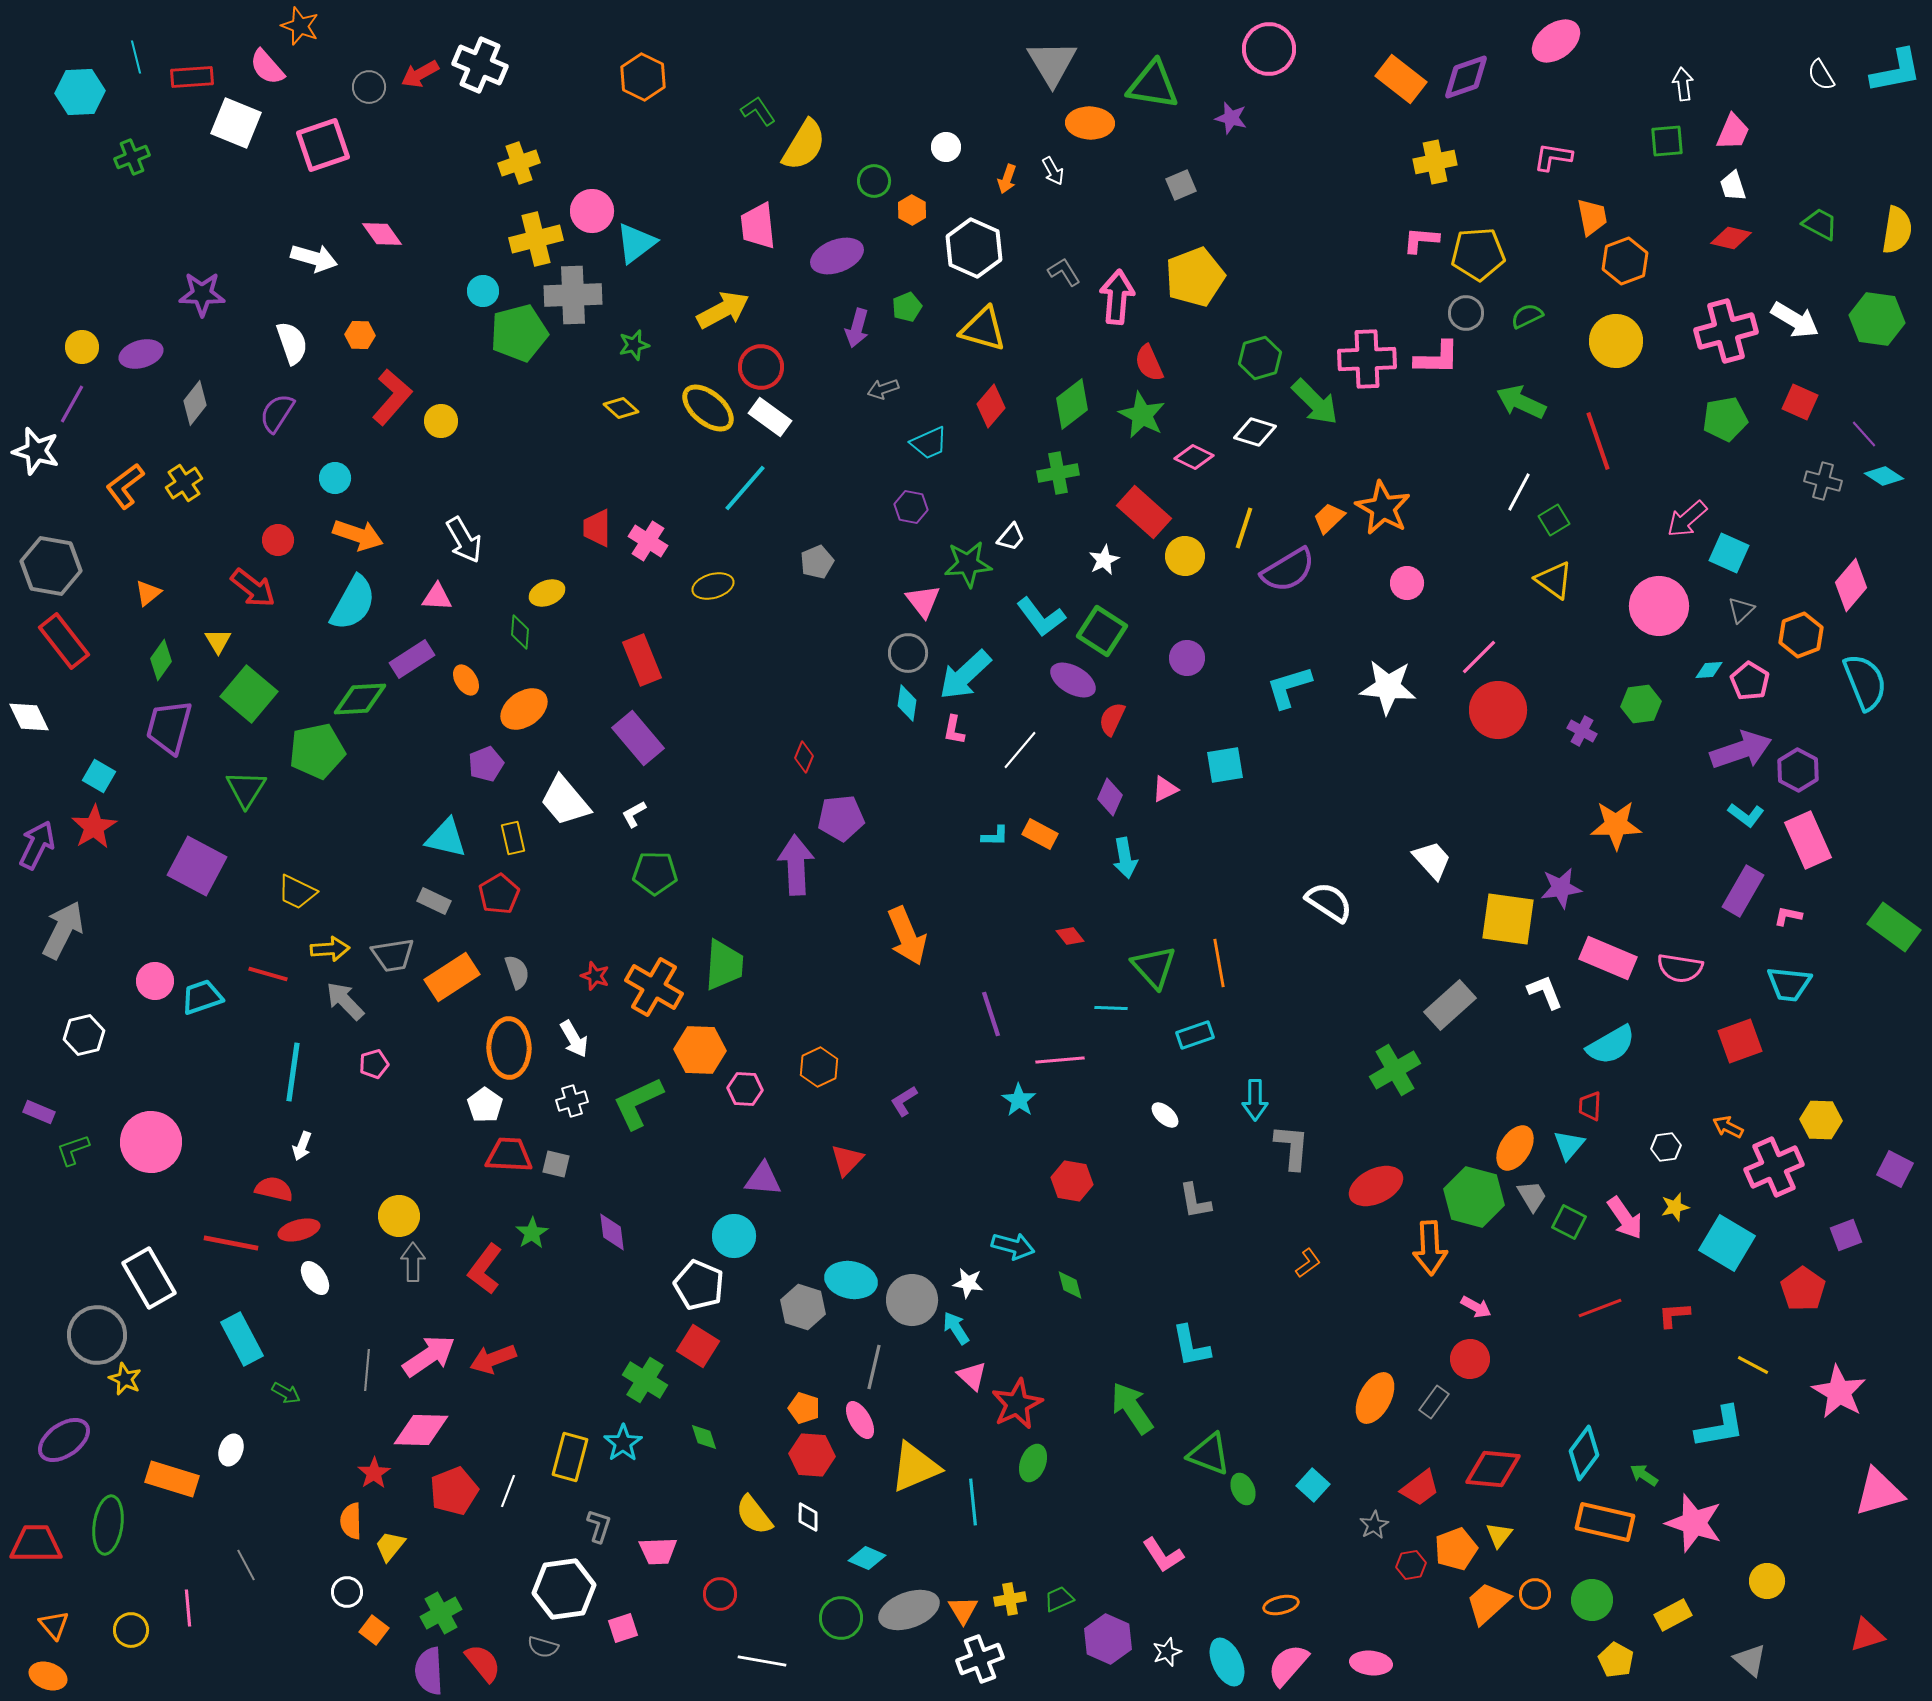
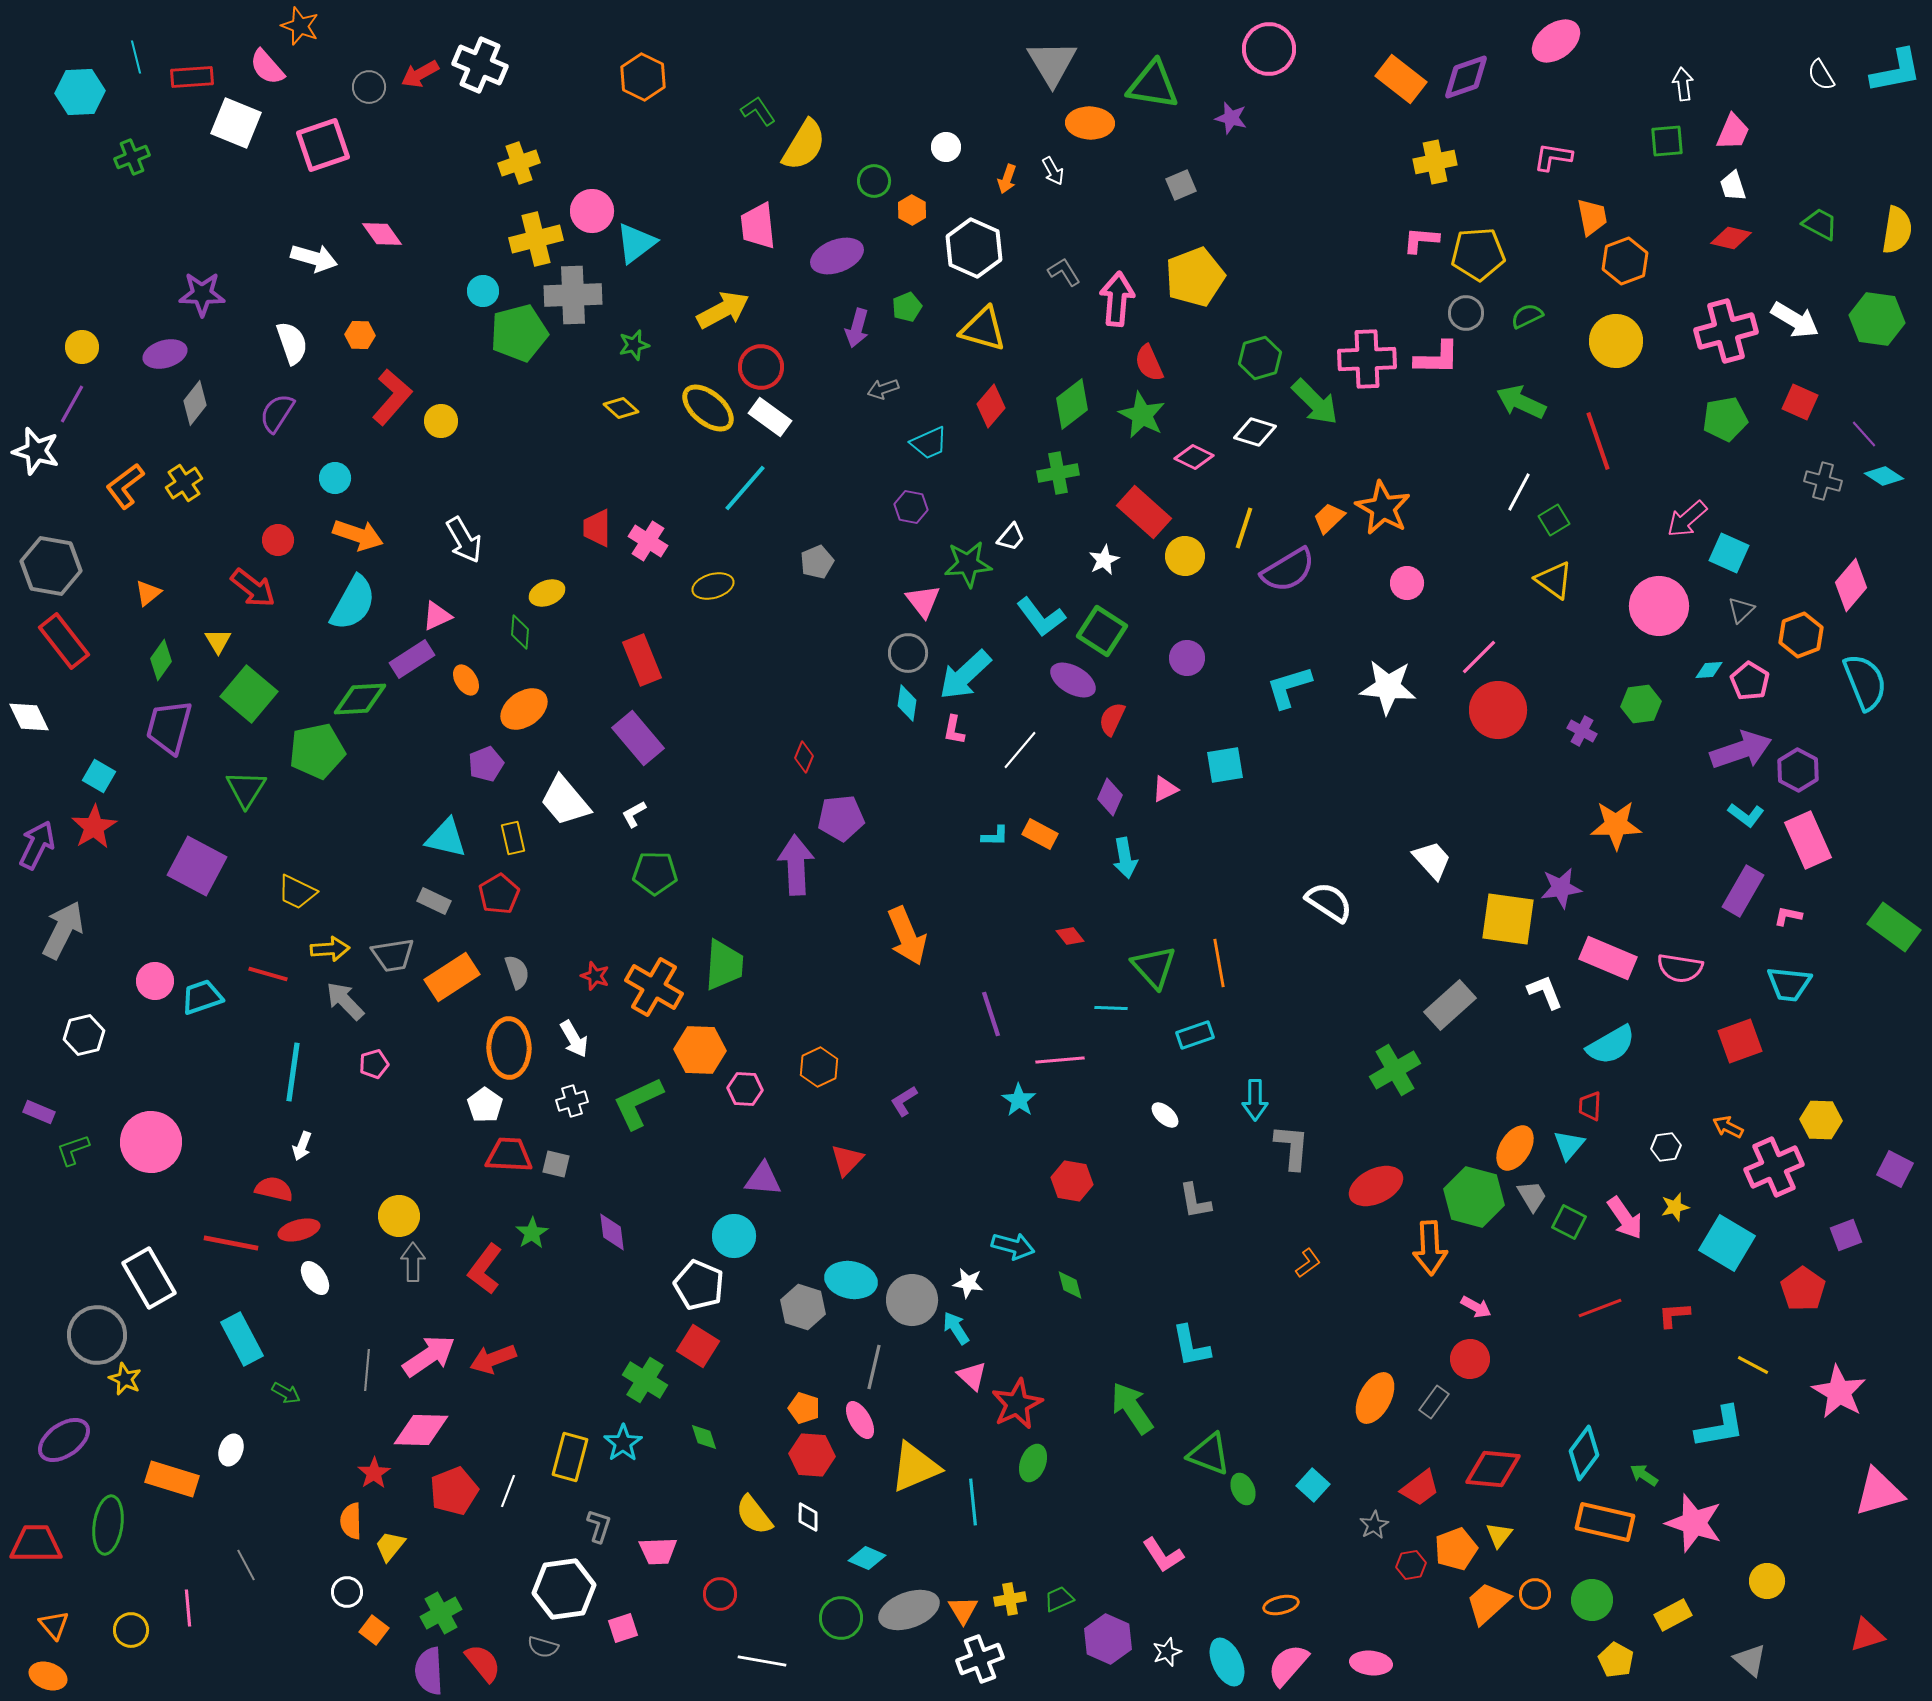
pink arrow at (1117, 297): moved 2 px down
purple ellipse at (141, 354): moved 24 px right
pink triangle at (437, 597): moved 19 px down; rotated 28 degrees counterclockwise
